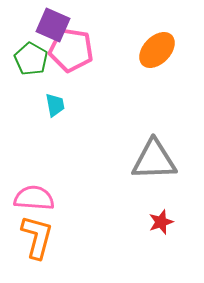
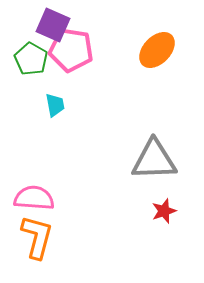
red star: moved 3 px right, 11 px up
